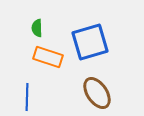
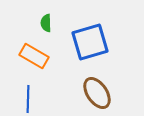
green semicircle: moved 9 px right, 5 px up
orange rectangle: moved 14 px left, 1 px up; rotated 12 degrees clockwise
blue line: moved 1 px right, 2 px down
